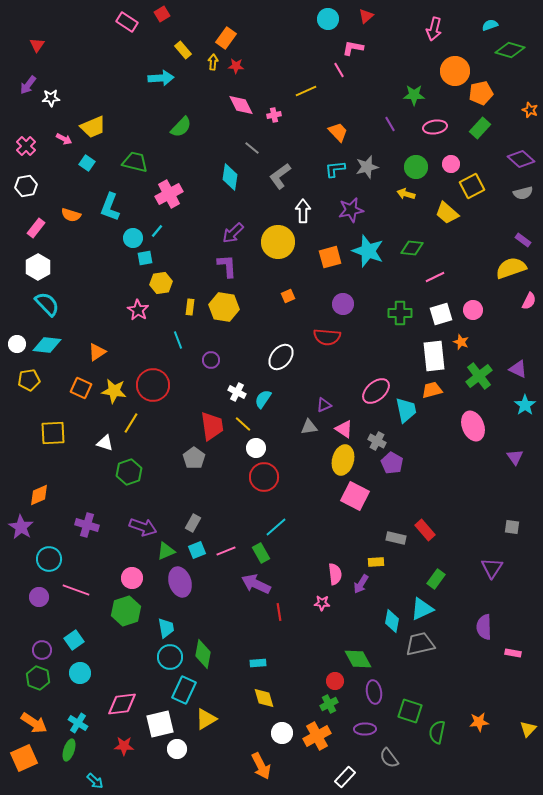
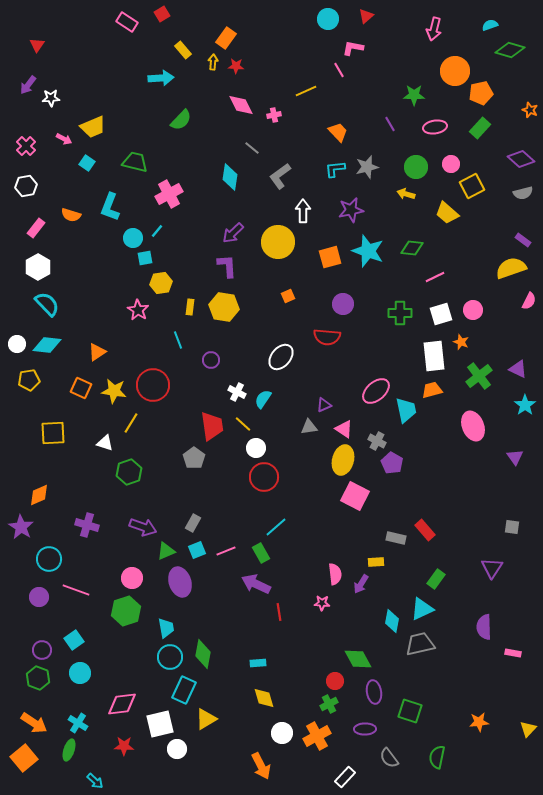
green semicircle at (181, 127): moved 7 px up
green semicircle at (437, 732): moved 25 px down
orange square at (24, 758): rotated 16 degrees counterclockwise
